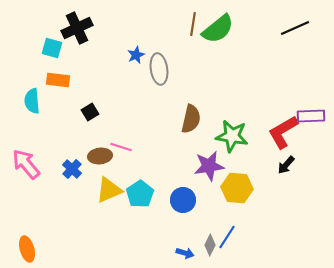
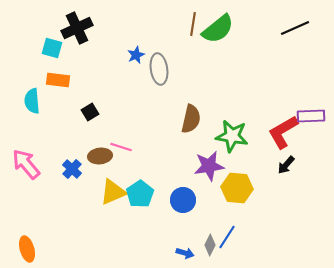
yellow triangle: moved 4 px right, 2 px down
